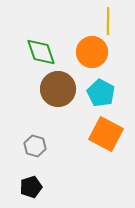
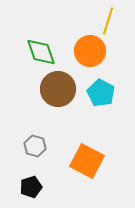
yellow line: rotated 16 degrees clockwise
orange circle: moved 2 px left, 1 px up
orange square: moved 19 px left, 27 px down
